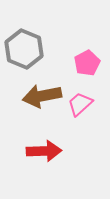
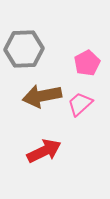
gray hexagon: rotated 24 degrees counterclockwise
red arrow: rotated 24 degrees counterclockwise
